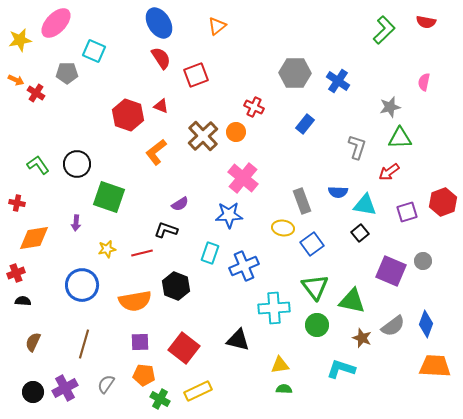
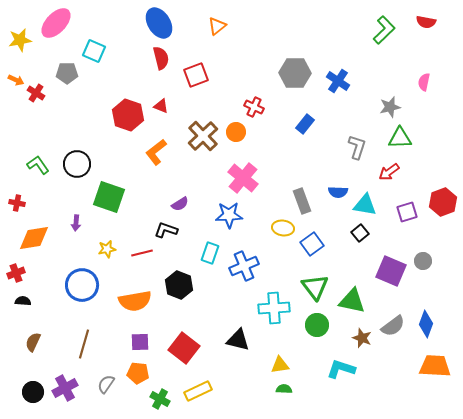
red semicircle at (161, 58): rotated 20 degrees clockwise
black hexagon at (176, 286): moved 3 px right, 1 px up
orange pentagon at (144, 375): moved 6 px left, 2 px up
